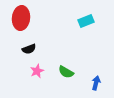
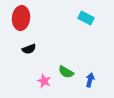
cyan rectangle: moved 3 px up; rotated 49 degrees clockwise
pink star: moved 7 px right, 10 px down; rotated 24 degrees counterclockwise
blue arrow: moved 6 px left, 3 px up
